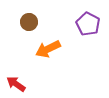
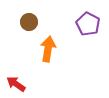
orange arrow: rotated 125 degrees clockwise
